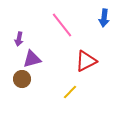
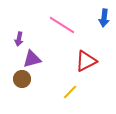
pink line: rotated 20 degrees counterclockwise
